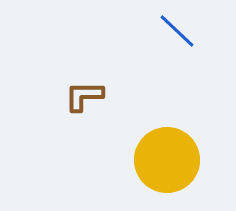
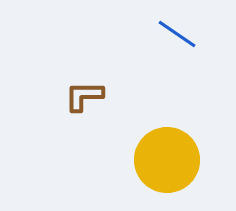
blue line: moved 3 px down; rotated 9 degrees counterclockwise
